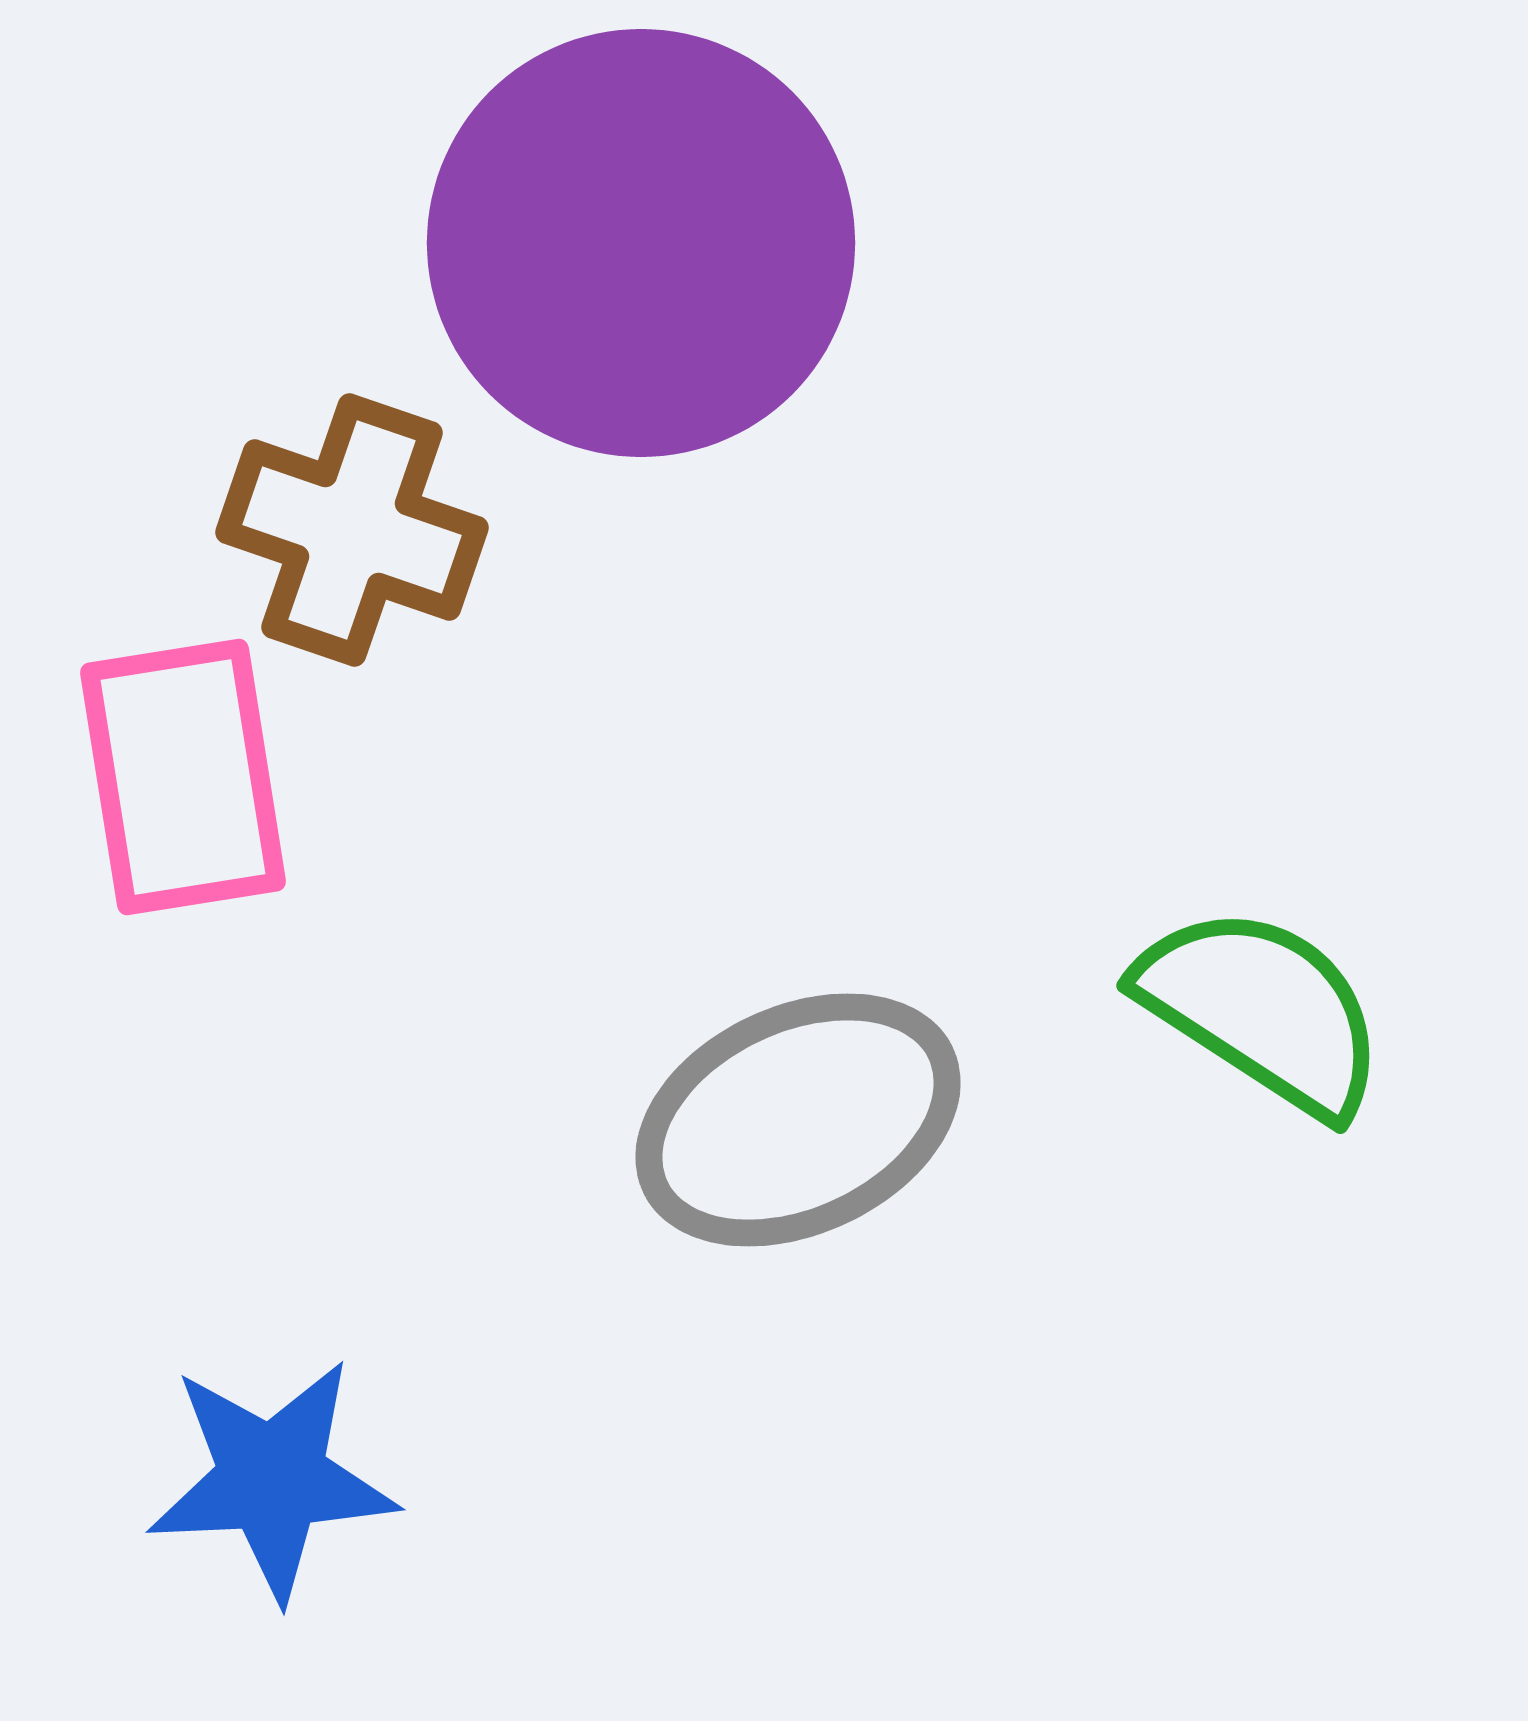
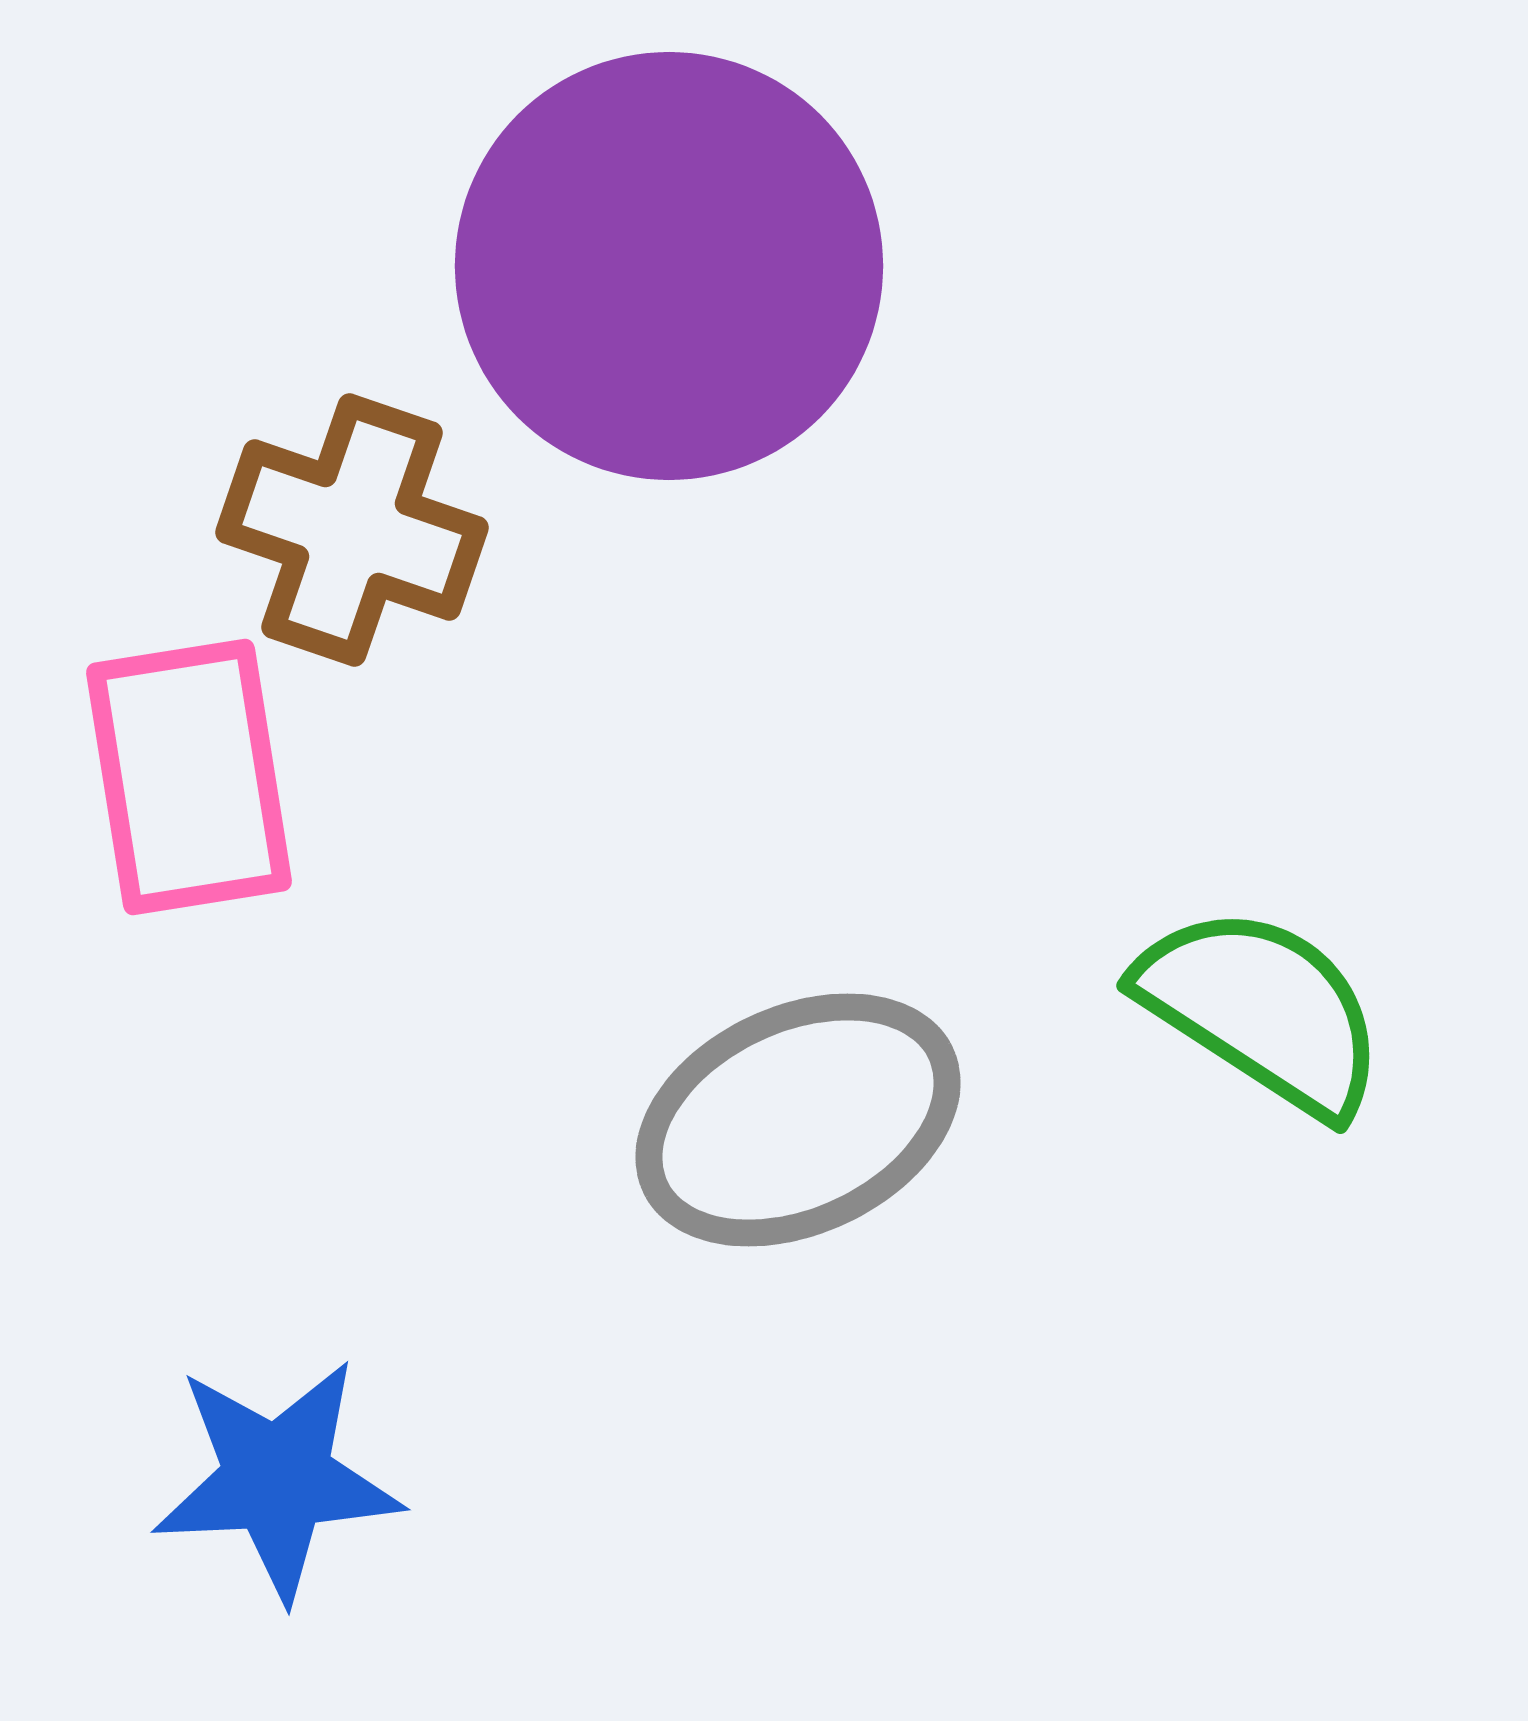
purple circle: moved 28 px right, 23 px down
pink rectangle: moved 6 px right
blue star: moved 5 px right
